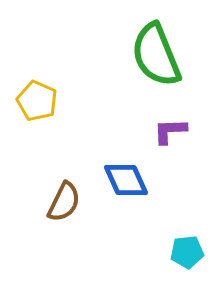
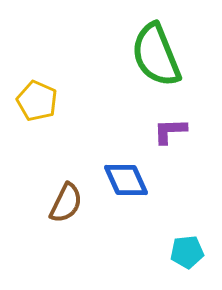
brown semicircle: moved 2 px right, 1 px down
